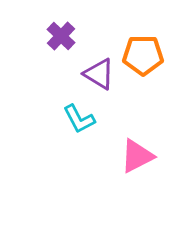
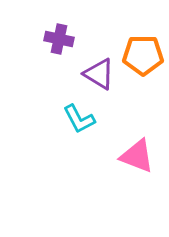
purple cross: moved 2 px left, 3 px down; rotated 32 degrees counterclockwise
pink triangle: rotated 48 degrees clockwise
